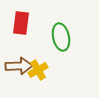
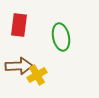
red rectangle: moved 2 px left, 2 px down
yellow cross: moved 1 px left, 5 px down
